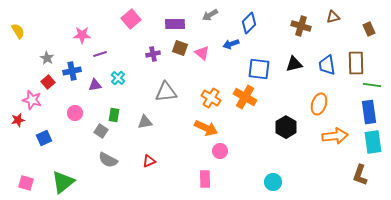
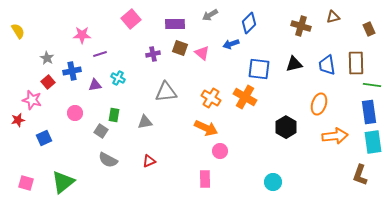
cyan cross at (118, 78): rotated 16 degrees counterclockwise
